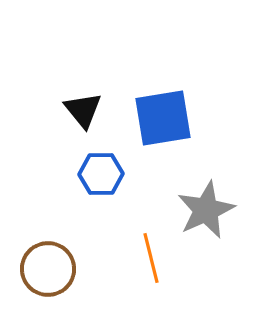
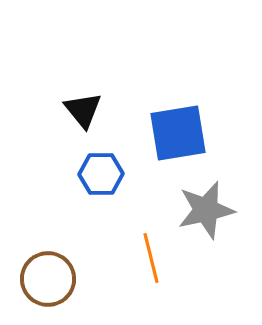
blue square: moved 15 px right, 15 px down
gray star: rotated 12 degrees clockwise
brown circle: moved 10 px down
